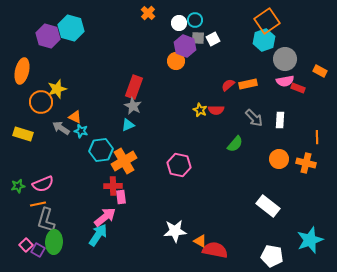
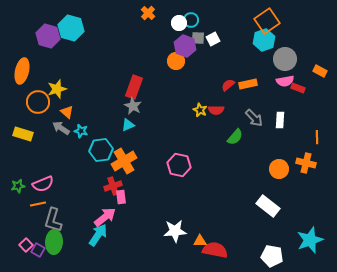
cyan circle at (195, 20): moved 4 px left
orange circle at (41, 102): moved 3 px left
orange triangle at (75, 117): moved 8 px left, 5 px up; rotated 16 degrees clockwise
green semicircle at (235, 144): moved 7 px up
orange circle at (279, 159): moved 10 px down
red cross at (113, 186): rotated 18 degrees counterclockwise
gray L-shape at (46, 220): moved 7 px right
orange triangle at (200, 241): rotated 32 degrees counterclockwise
